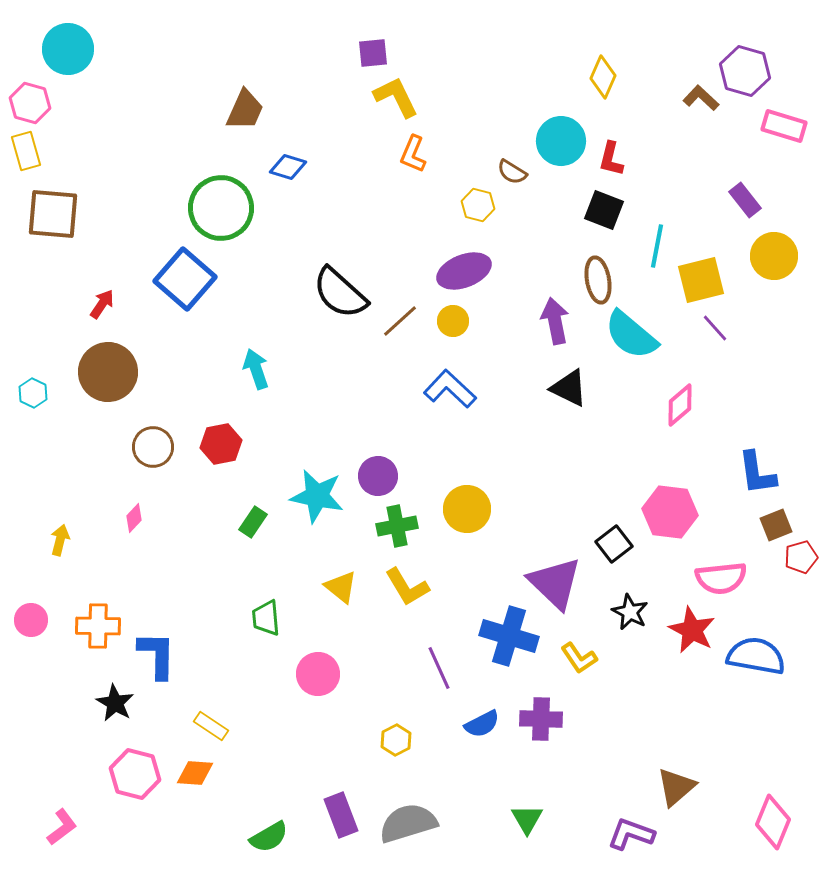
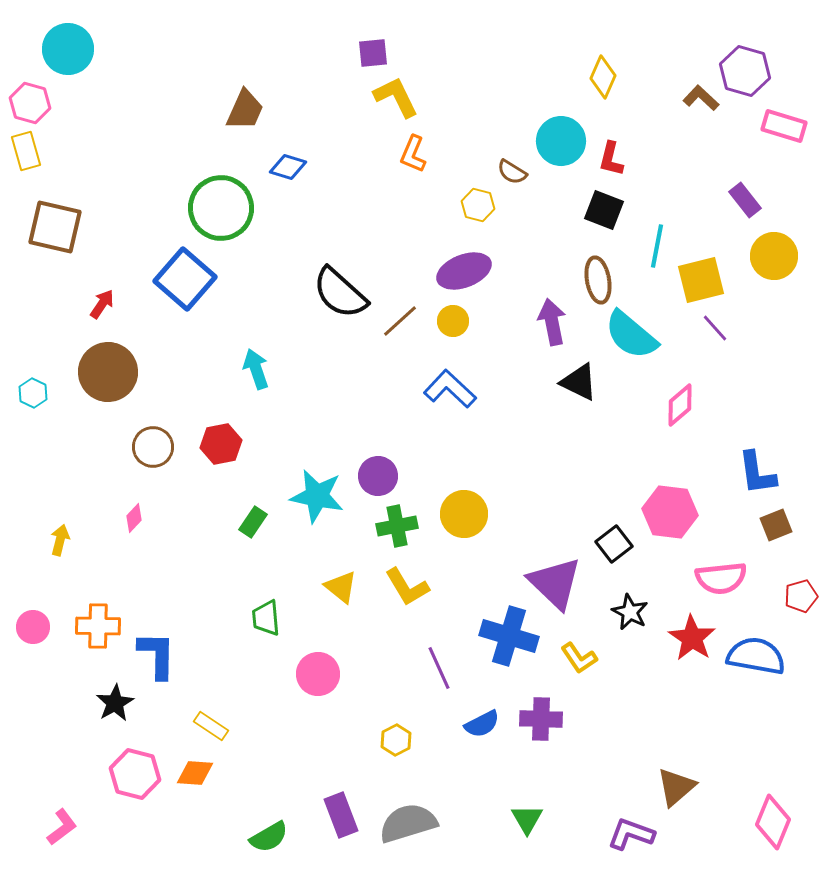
brown square at (53, 214): moved 2 px right, 13 px down; rotated 8 degrees clockwise
purple arrow at (555, 321): moved 3 px left, 1 px down
black triangle at (569, 388): moved 10 px right, 6 px up
yellow circle at (467, 509): moved 3 px left, 5 px down
red pentagon at (801, 557): moved 39 px down
pink circle at (31, 620): moved 2 px right, 7 px down
red star at (692, 630): moved 8 px down; rotated 6 degrees clockwise
black star at (115, 703): rotated 12 degrees clockwise
